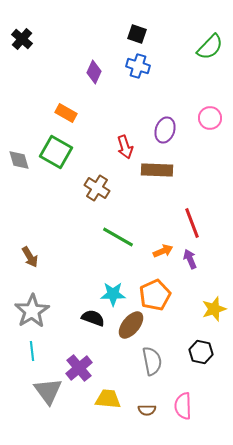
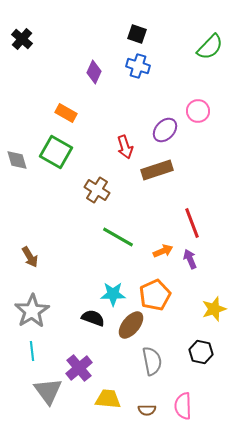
pink circle: moved 12 px left, 7 px up
purple ellipse: rotated 25 degrees clockwise
gray diamond: moved 2 px left
brown rectangle: rotated 20 degrees counterclockwise
brown cross: moved 2 px down
